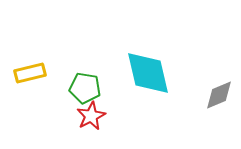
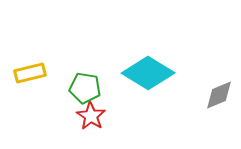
cyan diamond: rotated 45 degrees counterclockwise
red star: rotated 12 degrees counterclockwise
